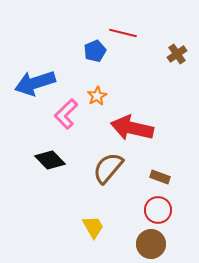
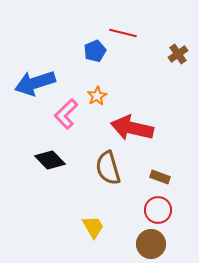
brown cross: moved 1 px right
brown semicircle: rotated 56 degrees counterclockwise
